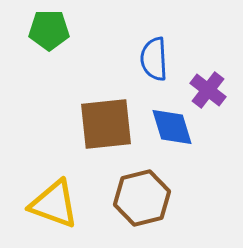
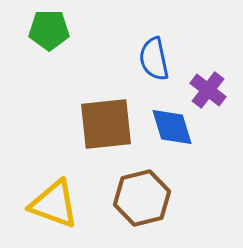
blue semicircle: rotated 9 degrees counterclockwise
